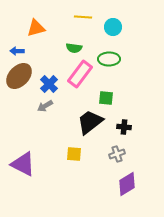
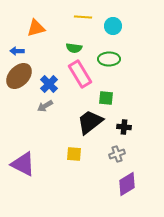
cyan circle: moved 1 px up
pink rectangle: rotated 68 degrees counterclockwise
